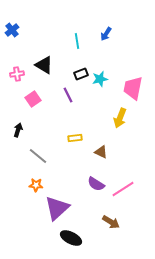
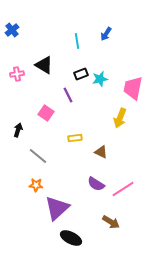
pink square: moved 13 px right, 14 px down; rotated 21 degrees counterclockwise
